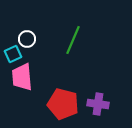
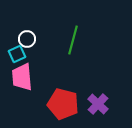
green line: rotated 8 degrees counterclockwise
cyan square: moved 4 px right
purple cross: rotated 35 degrees clockwise
